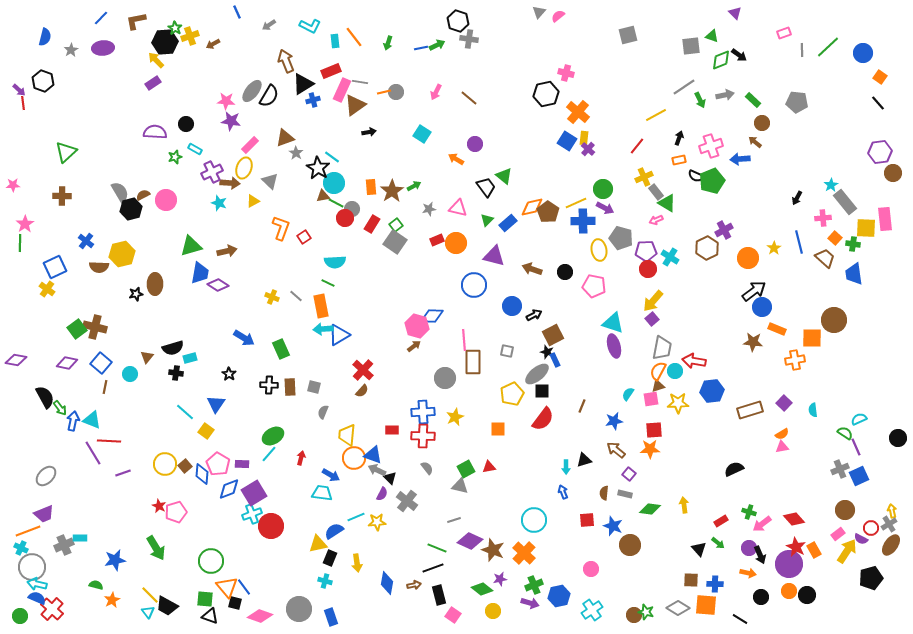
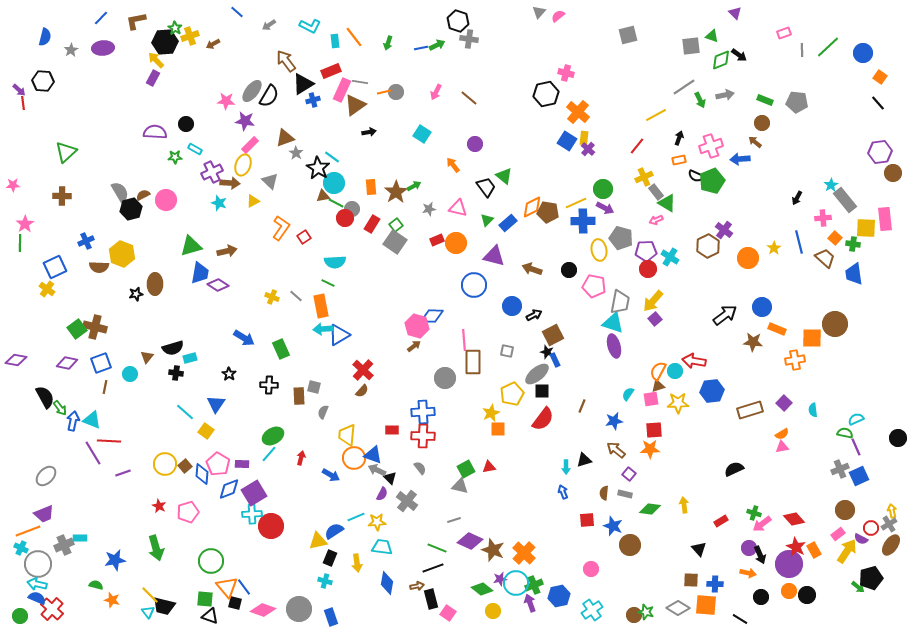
blue line at (237, 12): rotated 24 degrees counterclockwise
brown arrow at (286, 61): rotated 15 degrees counterclockwise
black hexagon at (43, 81): rotated 15 degrees counterclockwise
purple rectangle at (153, 83): moved 5 px up; rotated 28 degrees counterclockwise
green rectangle at (753, 100): moved 12 px right; rotated 21 degrees counterclockwise
purple star at (231, 121): moved 14 px right
green star at (175, 157): rotated 16 degrees clockwise
orange arrow at (456, 159): moved 3 px left, 6 px down; rotated 21 degrees clockwise
yellow ellipse at (244, 168): moved 1 px left, 3 px up
brown star at (392, 191): moved 4 px right, 1 px down
gray rectangle at (845, 202): moved 2 px up
orange diamond at (532, 207): rotated 15 degrees counterclockwise
brown pentagon at (548, 212): rotated 25 degrees counterclockwise
orange L-shape at (281, 228): rotated 15 degrees clockwise
purple cross at (724, 230): rotated 24 degrees counterclockwise
blue cross at (86, 241): rotated 28 degrees clockwise
brown hexagon at (707, 248): moved 1 px right, 2 px up
yellow hexagon at (122, 254): rotated 25 degrees counterclockwise
black circle at (565, 272): moved 4 px right, 2 px up
black arrow at (754, 291): moved 29 px left, 24 px down
purple square at (652, 319): moved 3 px right
brown circle at (834, 320): moved 1 px right, 4 px down
gray trapezoid at (662, 348): moved 42 px left, 46 px up
blue square at (101, 363): rotated 30 degrees clockwise
brown rectangle at (290, 387): moved 9 px right, 9 px down
yellow star at (455, 417): moved 36 px right, 4 px up
cyan semicircle at (859, 419): moved 3 px left
green semicircle at (845, 433): rotated 21 degrees counterclockwise
gray semicircle at (427, 468): moved 7 px left
cyan trapezoid at (322, 493): moved 60 px right, 54 px down
pink pentagon at (176, 512): moved 12 px right
green cross at (749, 512): moved 5 px right, 1 px down
cyan cross at (252, 514): rotated 18 degrees clockwise
cyan circle at (534, 520): moved 18 px left, 63 px down
green arrow at (718, 543): moved 140 px right, 44 px down
yellow triangle at (318, 544): moved 3 px up
green arrow at (156, 548): rotated 15 degrees clockwise
gray circle at (32, 567): moved 6 px right, 3 px up
brown arrow at (414, 585): moved 3 px right, 1 px down
black rectangle at (439, 595): moved 8 px left, 4 px down
orange star at (112, 600): rotated 28 degrees counterclockwise
purple arrow at (530, 603): rotated 126 degrees counterclockwise
black trapezoid at (167, 606): moved 3 px left; rotated 15 degrees counterclockwise
pink square at (453, 615): moved 5 px left, 2 px up
pink diamond at (260, 616): moved 3 px right, 6 px up
